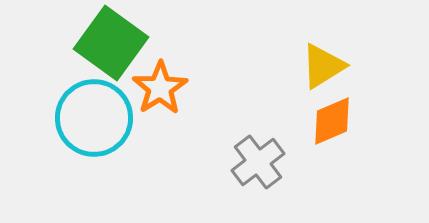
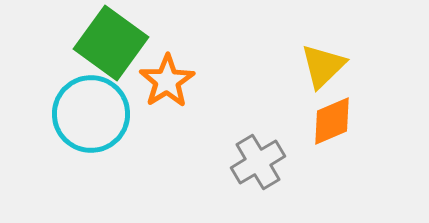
yellow triangle: rotated 12 degrees counterclockwise
orange star: moved 7 px right, 7 px up
cyan circle: moved 3 px left, 4 px up
gray cross: rotated 6 degrees clockwise
